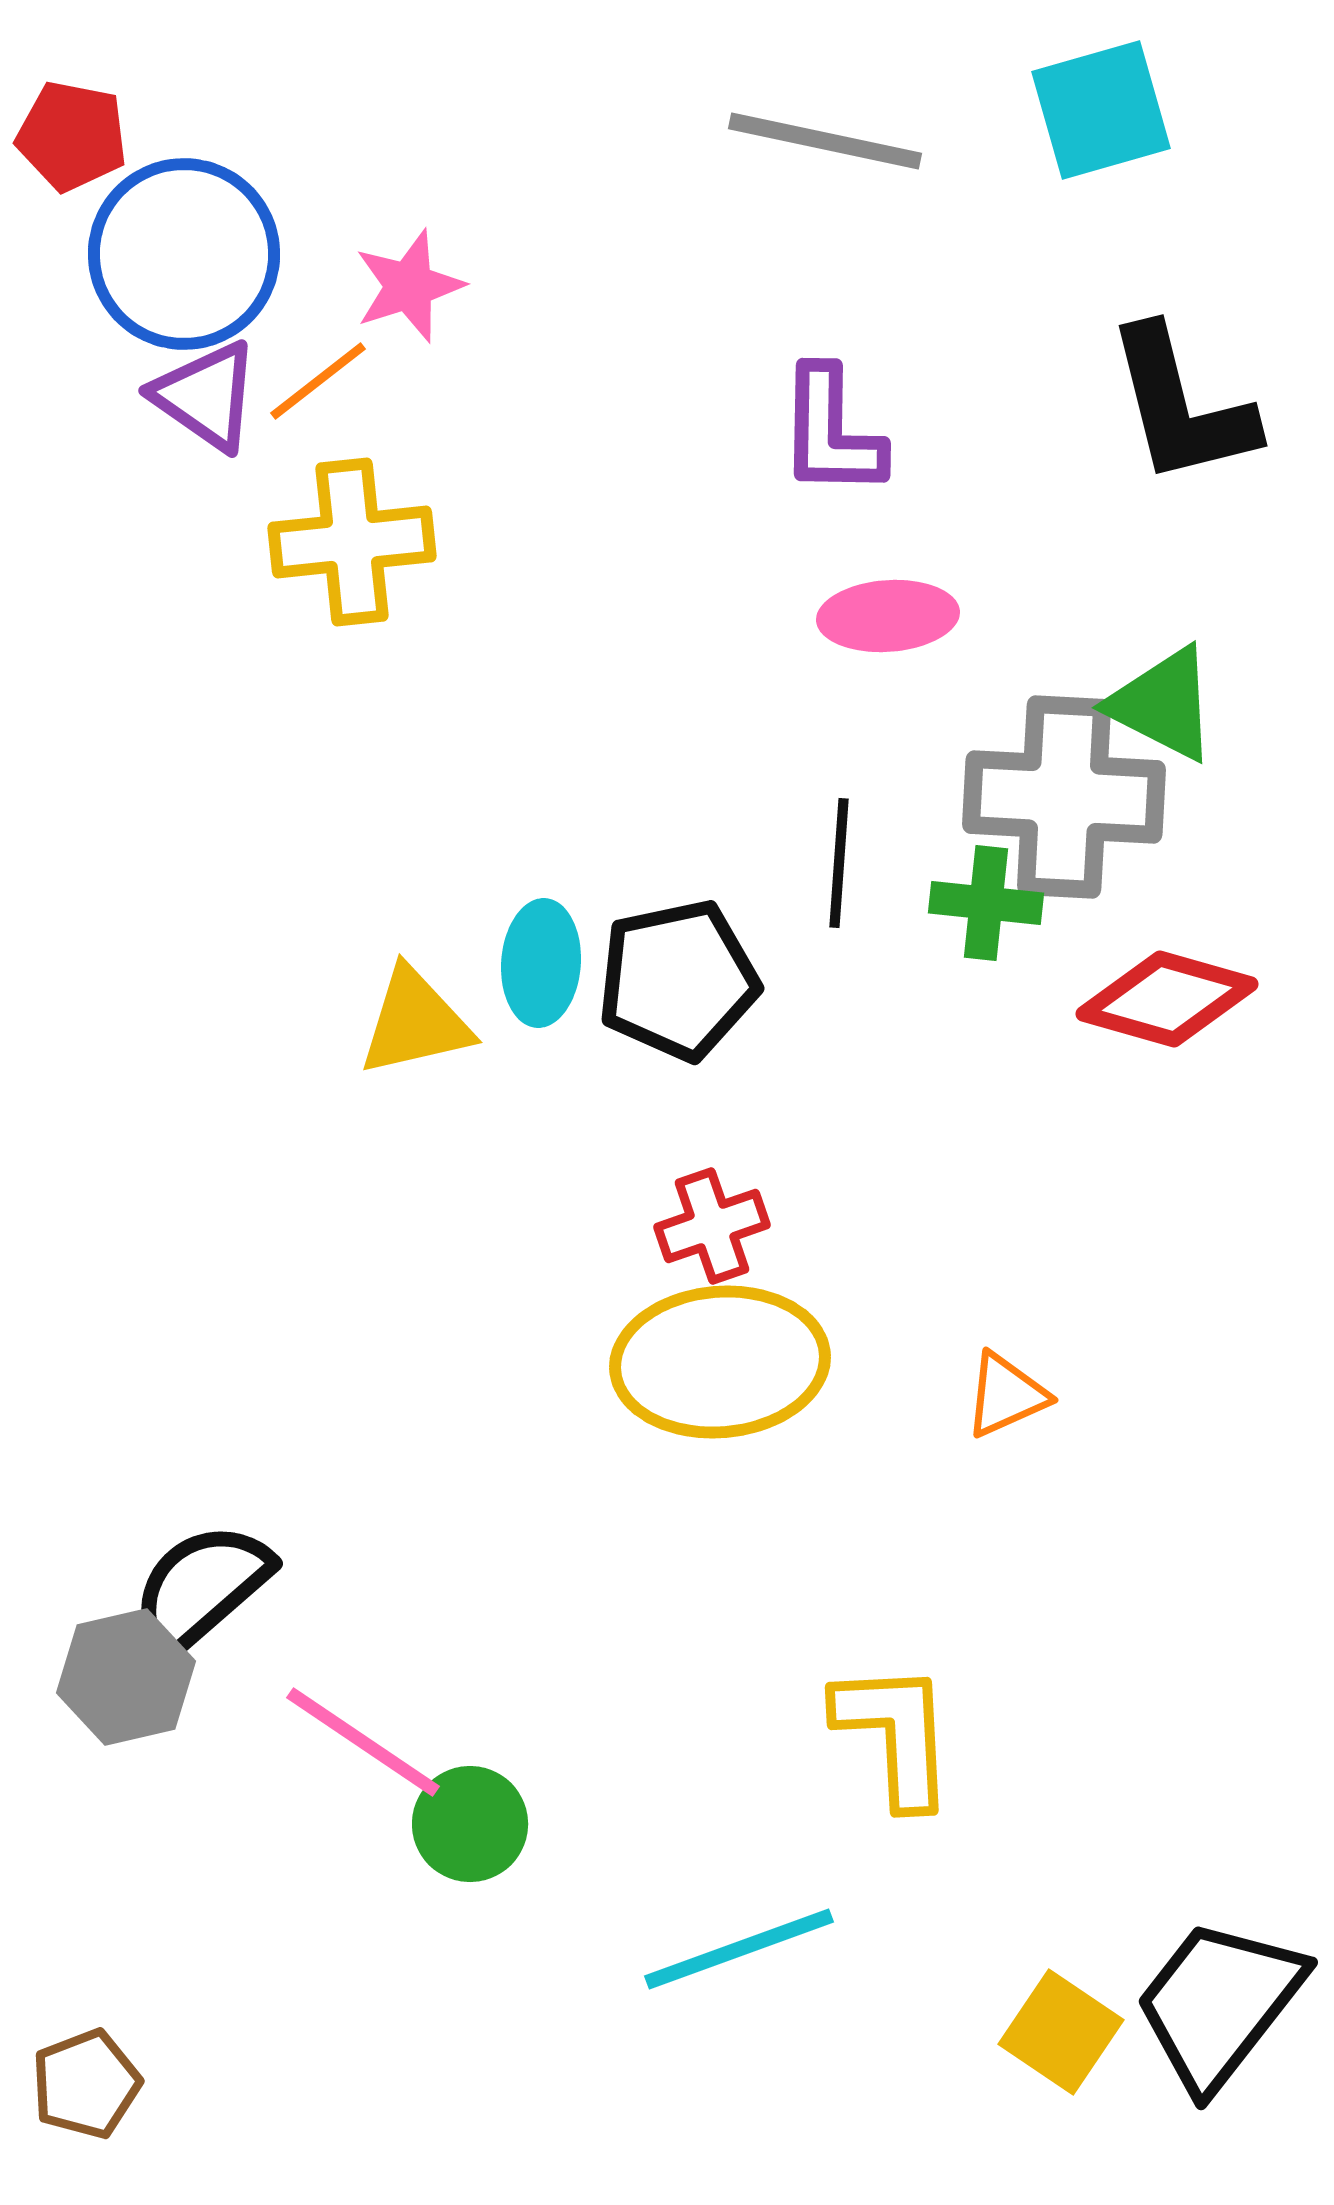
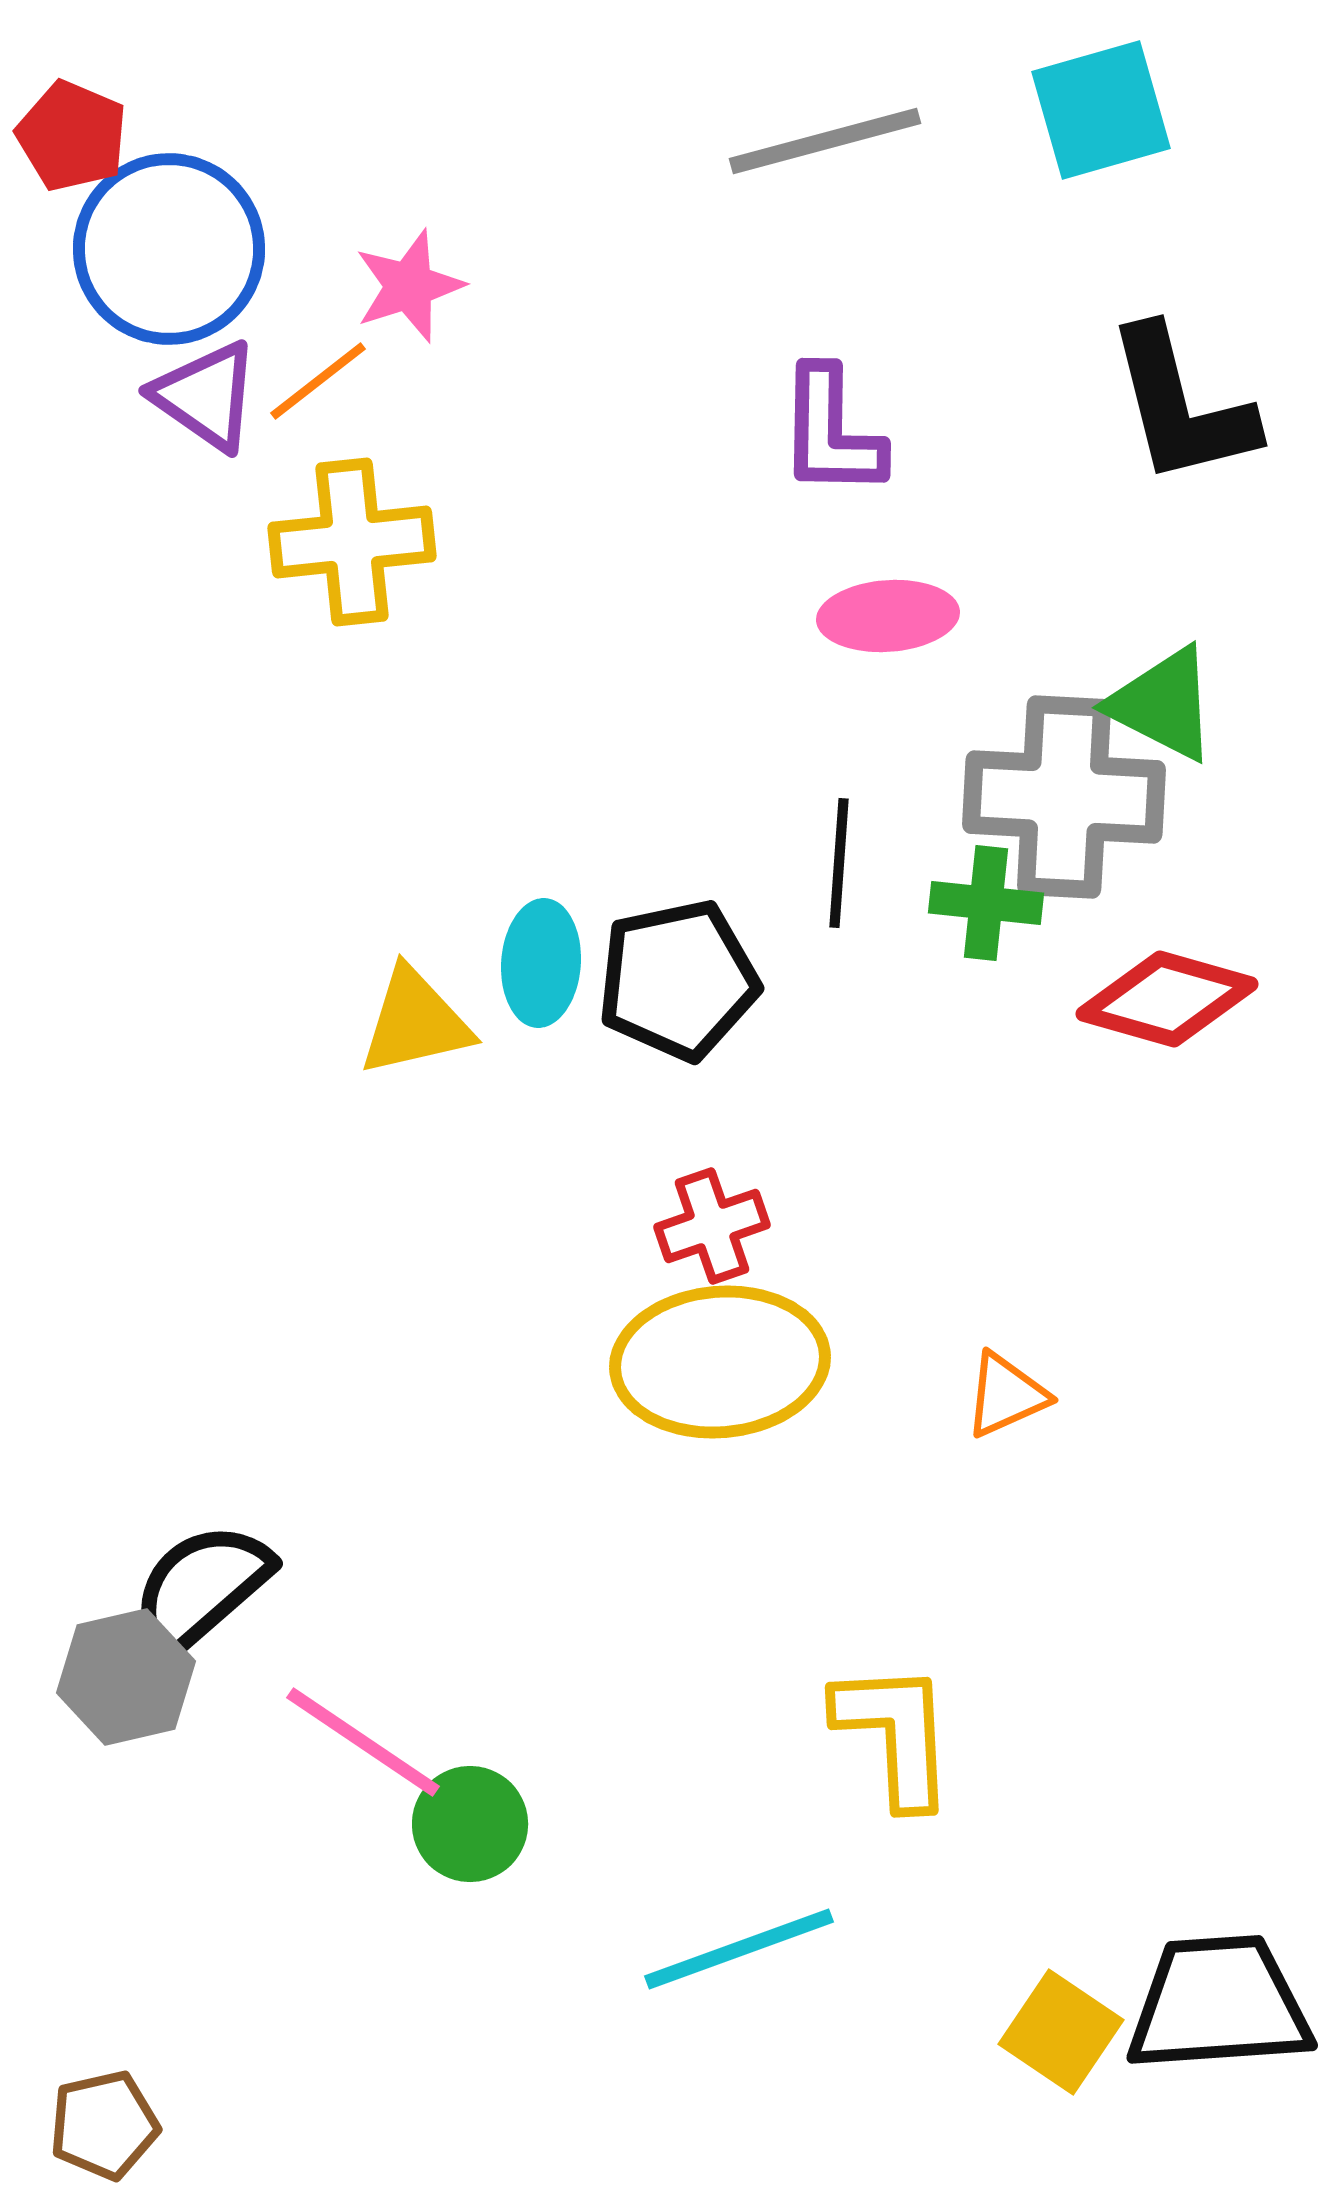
red pentagon: rotated 12 degrees clockwise
gray line: rotated 27 degrees counterclockwise
blue circle: moved 15 px left, 5 px up
black trapezoid: rotated 48 degrees clockwise
brown pentagon: moved 18 px right, 41 px down; rotated 8 degrees clockwise
